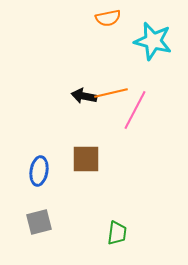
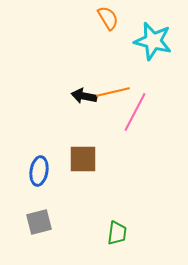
orange semicircle: rotated 110 degrees counterclockwise
orange line: moved 2 px right, 1 px up
pink line: moved 2 px down
brown square: moved 3 px left
